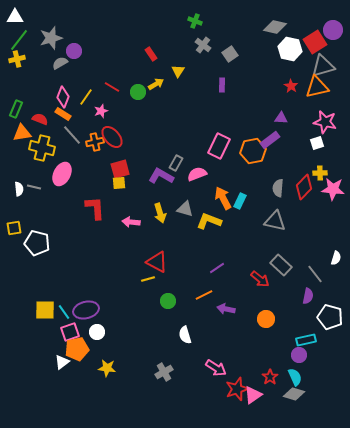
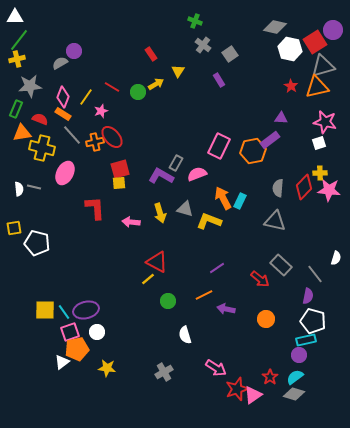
gray star at (51, 38): moved 21 px left, 48 px down; rotated 10 degrees clockwise
purple rectangle at (222, 85): moved 3 px left, 5 px up; rotated 32 degrees counterclockwise
white square at (317, 143): moved 2 px right
pink ellipse at (62, 174): moved 3 px right, 1 px up
pink star at (333, 189): moved 4 px left, 1 px down
yellow line at (148, 279): rotated 24 degrees counterclockwise
white pentagon at (330, 317): moved 17 px left, 4 px down
cyan semicircle at (295, 377): rotated 102 degrees counterclockwise
